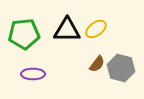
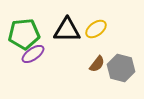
purple ellipse: moved 20 px up; rotated 35 degrees counterclockwise
